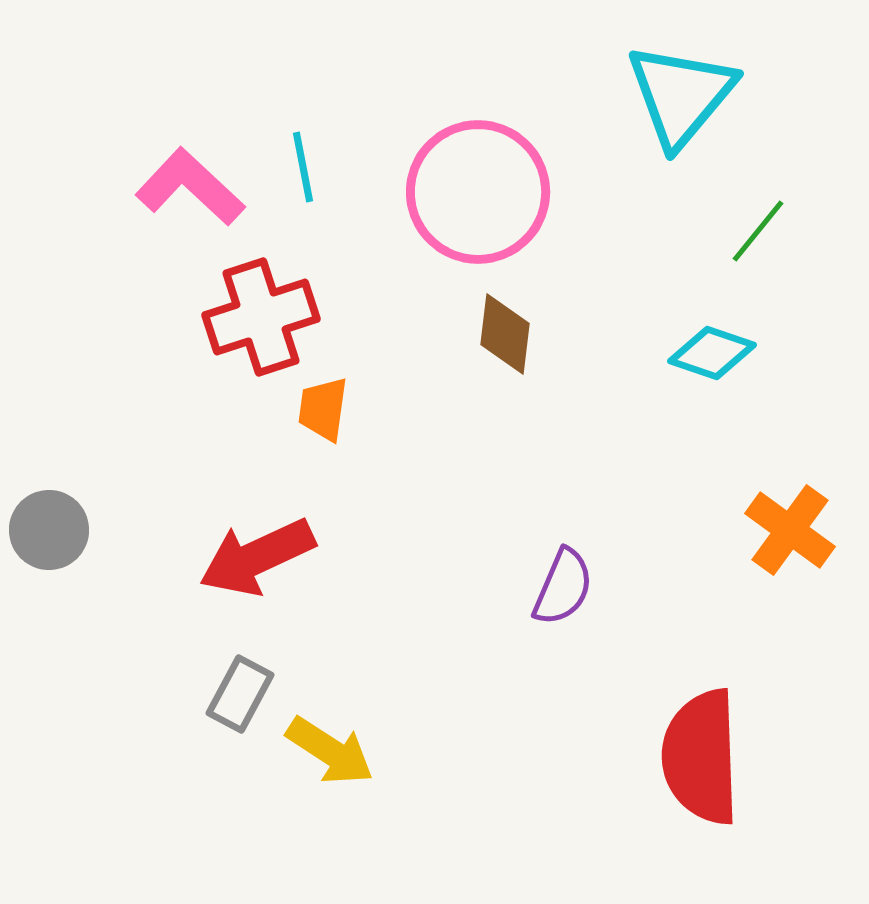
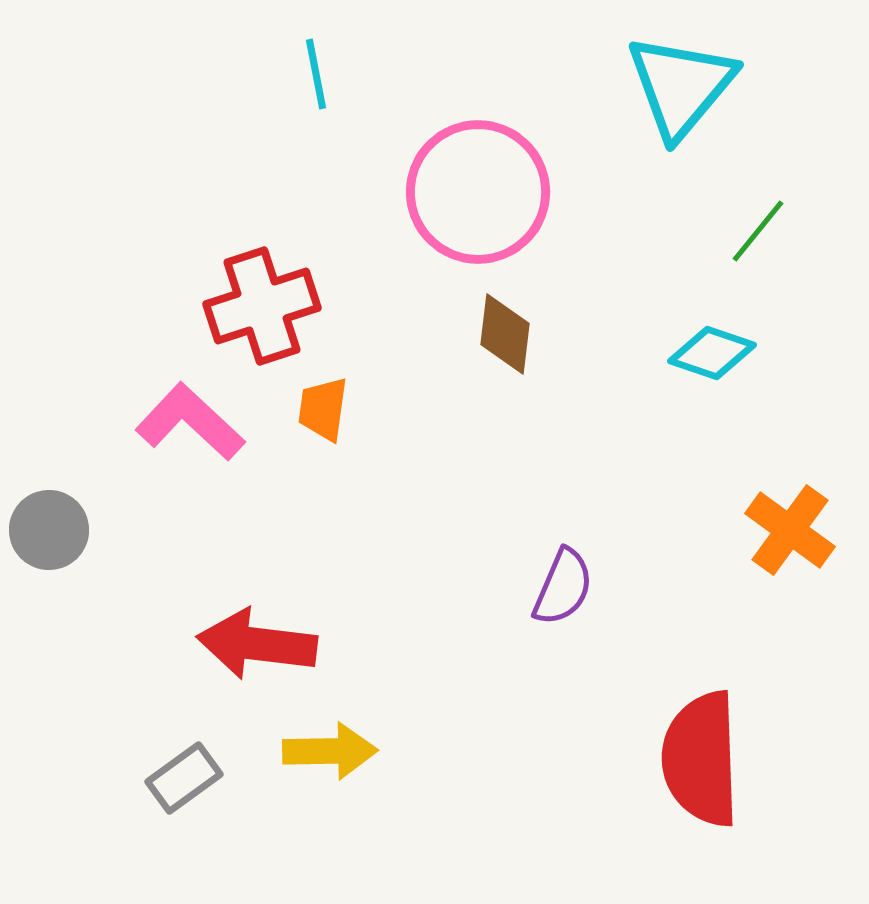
cyan triangle: moved 9 px up
cyan line: moved 13 px right, 93 px up
pink L-shape: moved 235 px down
red cross: moved 1 px right, 11 px up
red arrow: moved 87 px down; rotated 32 degrees clockwise
gray rectangle: moved 56 px left, 84 px down; rotated 26 degrees clockwise
yellow arrow: rotated 34 degrees counterclockwise
red semicircle: moved 2 px down
